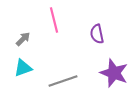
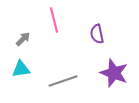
cyan triangle: moved 2 px left, 1 px down; rotated 12 degrees clockwise
